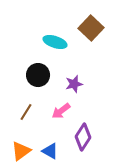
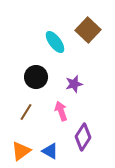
brown square: moved 3 px left, 2 px down
cyan ellipse: rotated 35 degrees clockwise
black circle: moved 2 px left, 2 px down
pink arrow: rotated 108 degrees clockwise
